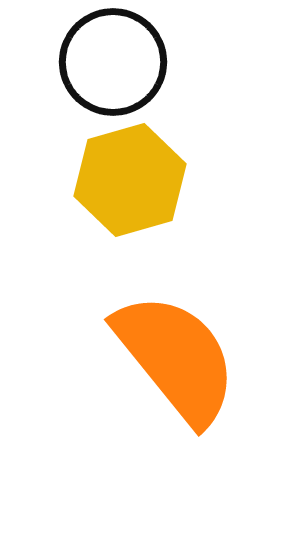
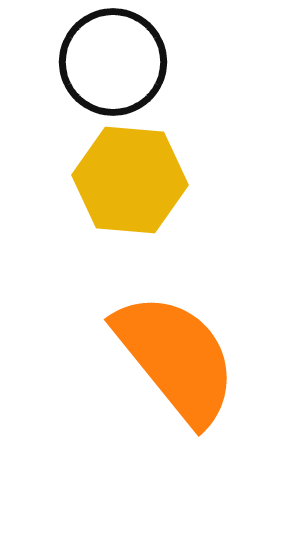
yellow hexagon: rotated 21 degrees clockwise
